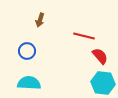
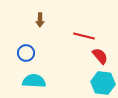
brown arrow: rotated 16 degrees counterclockwise
blue circle: moved 1 px left, 2 px down
cyan semicircle: moved 5 px right, 2 px up
